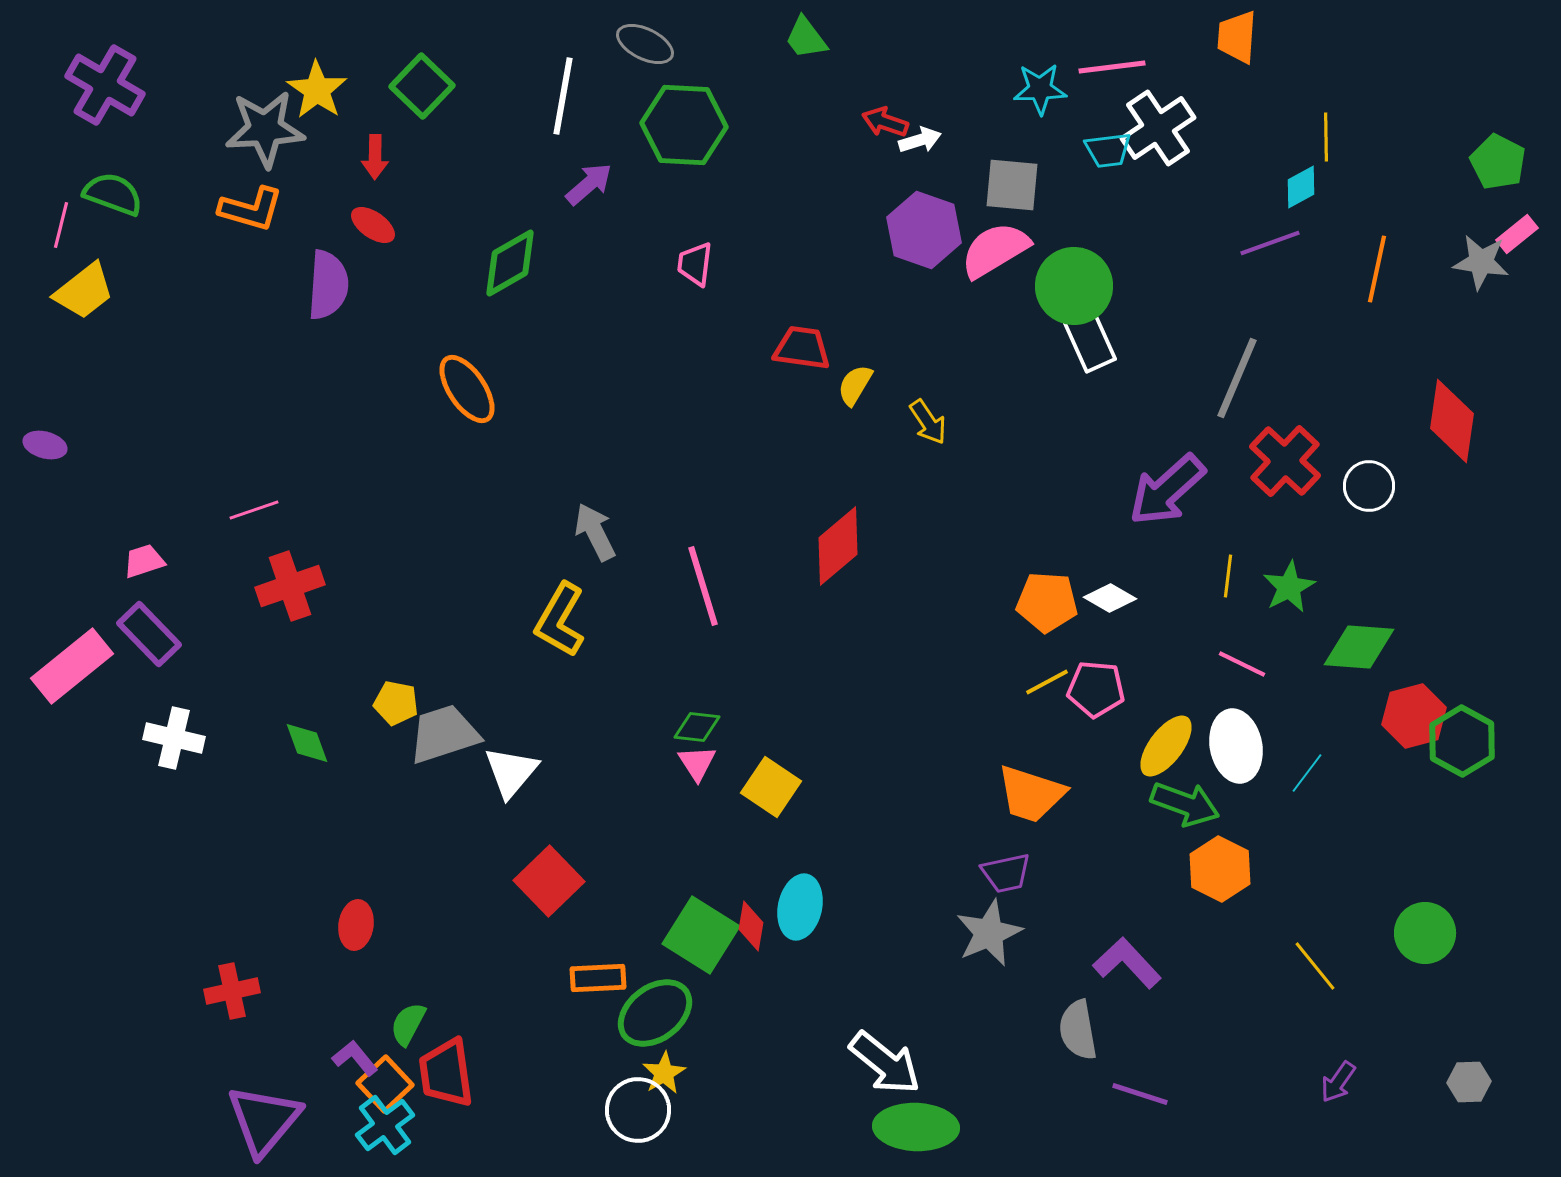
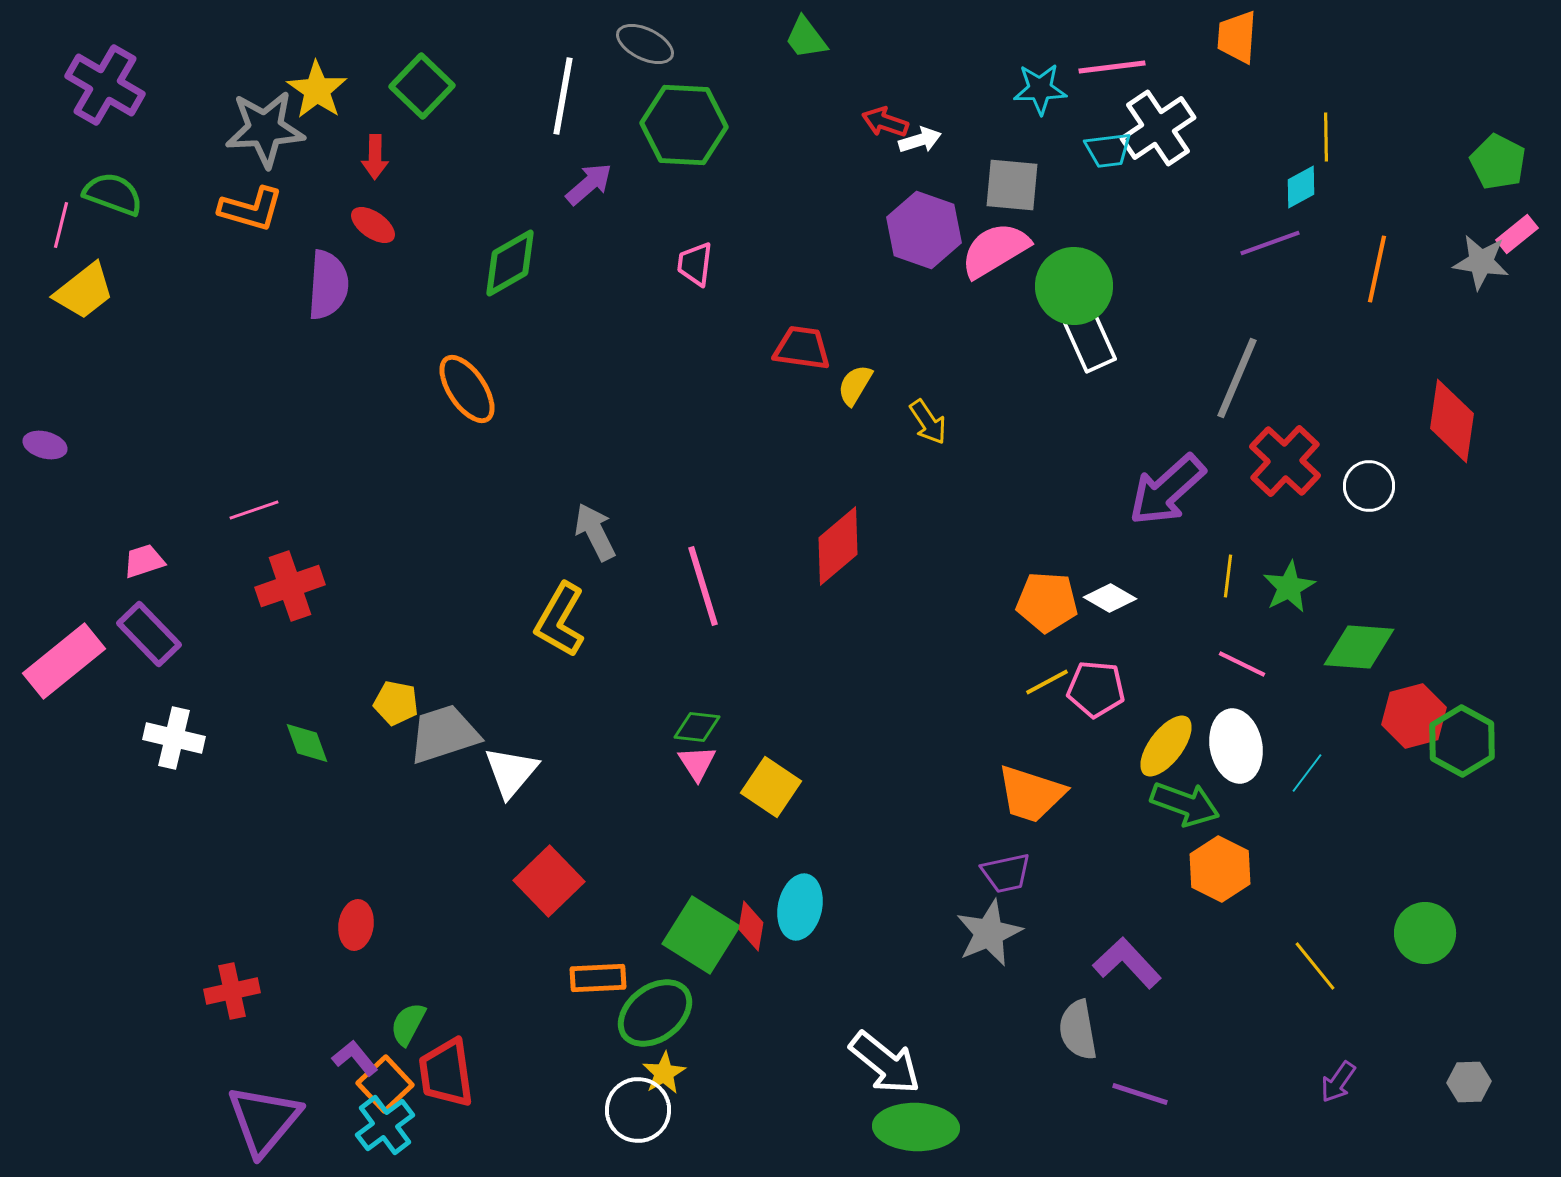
pink rectangle at (72, 666): moved 8 px left, 5 px up
